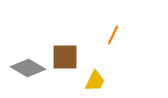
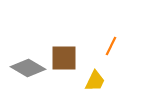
orange line: moved 2 px left, 11 px down
brown square: moved 1 px left, 1 px down
